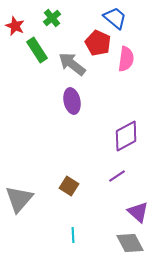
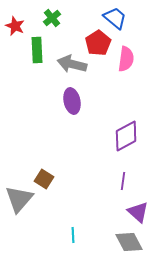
red pentagon: rotated 15 degrees clockwise
green rectangle: rotated 30 degrees clockwise
gray arrow: rotated 24 degrees counterclockwise
purple line: moved 6 px right, 5 px down; rotated 48 degrees counterclockwise
brown square: moved 25 px left, 7 px up
gray diamond: moved 1 px left, 1 px up
